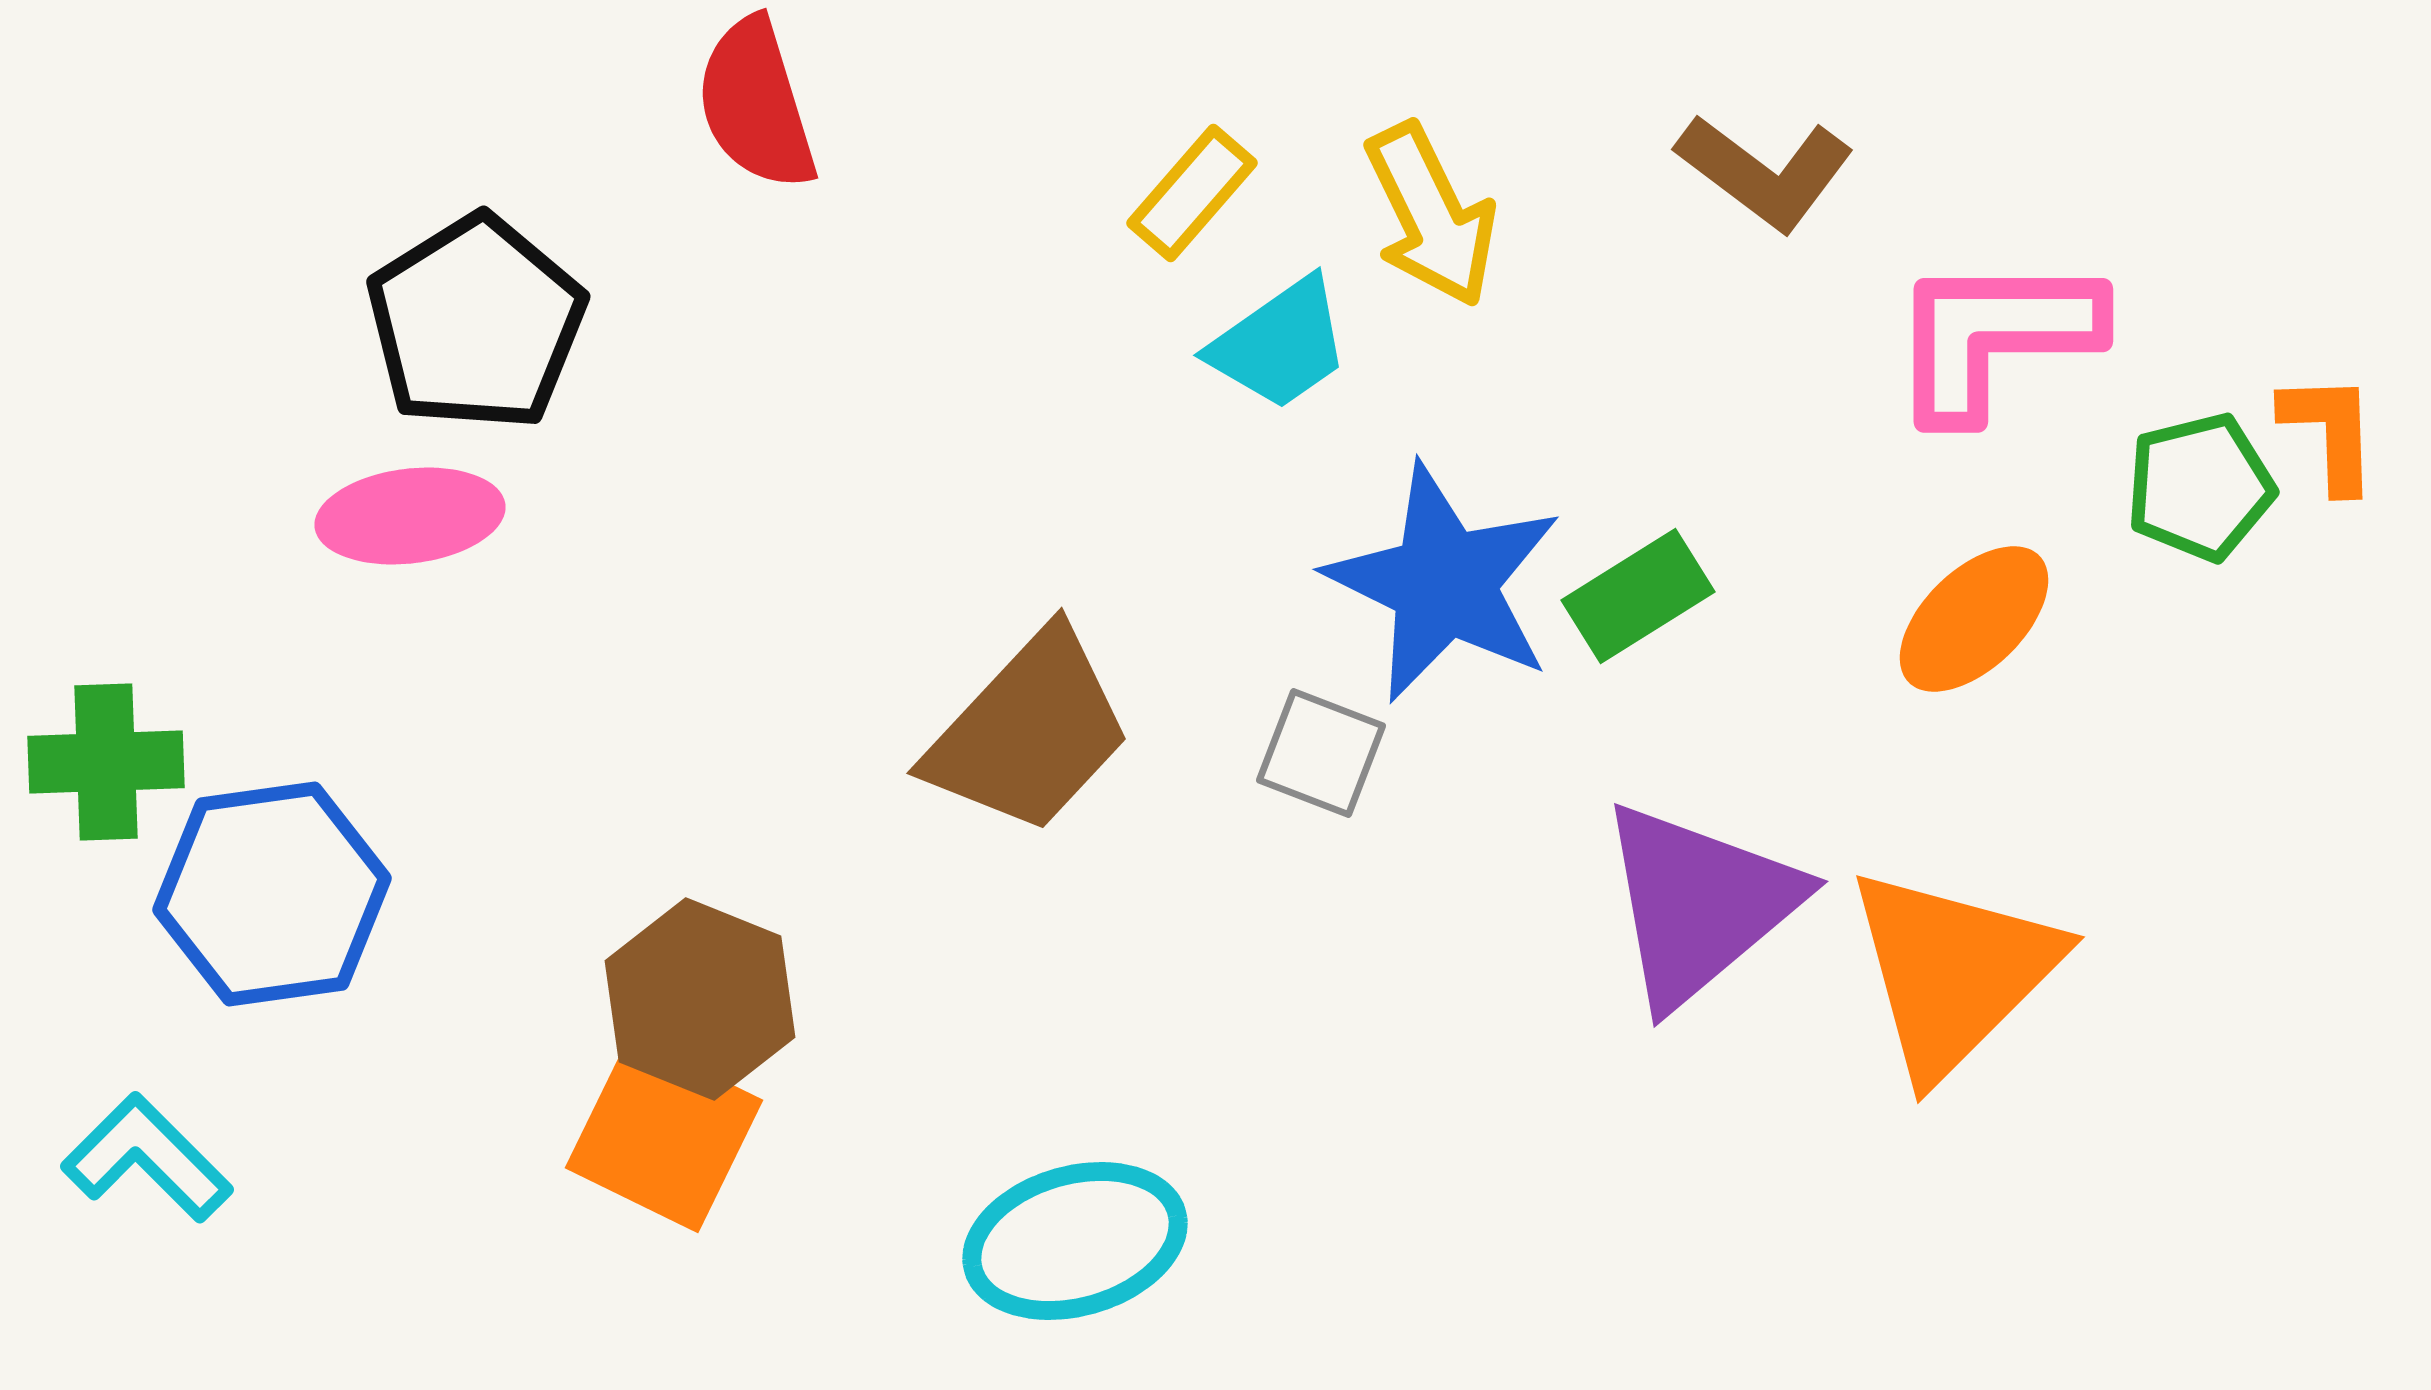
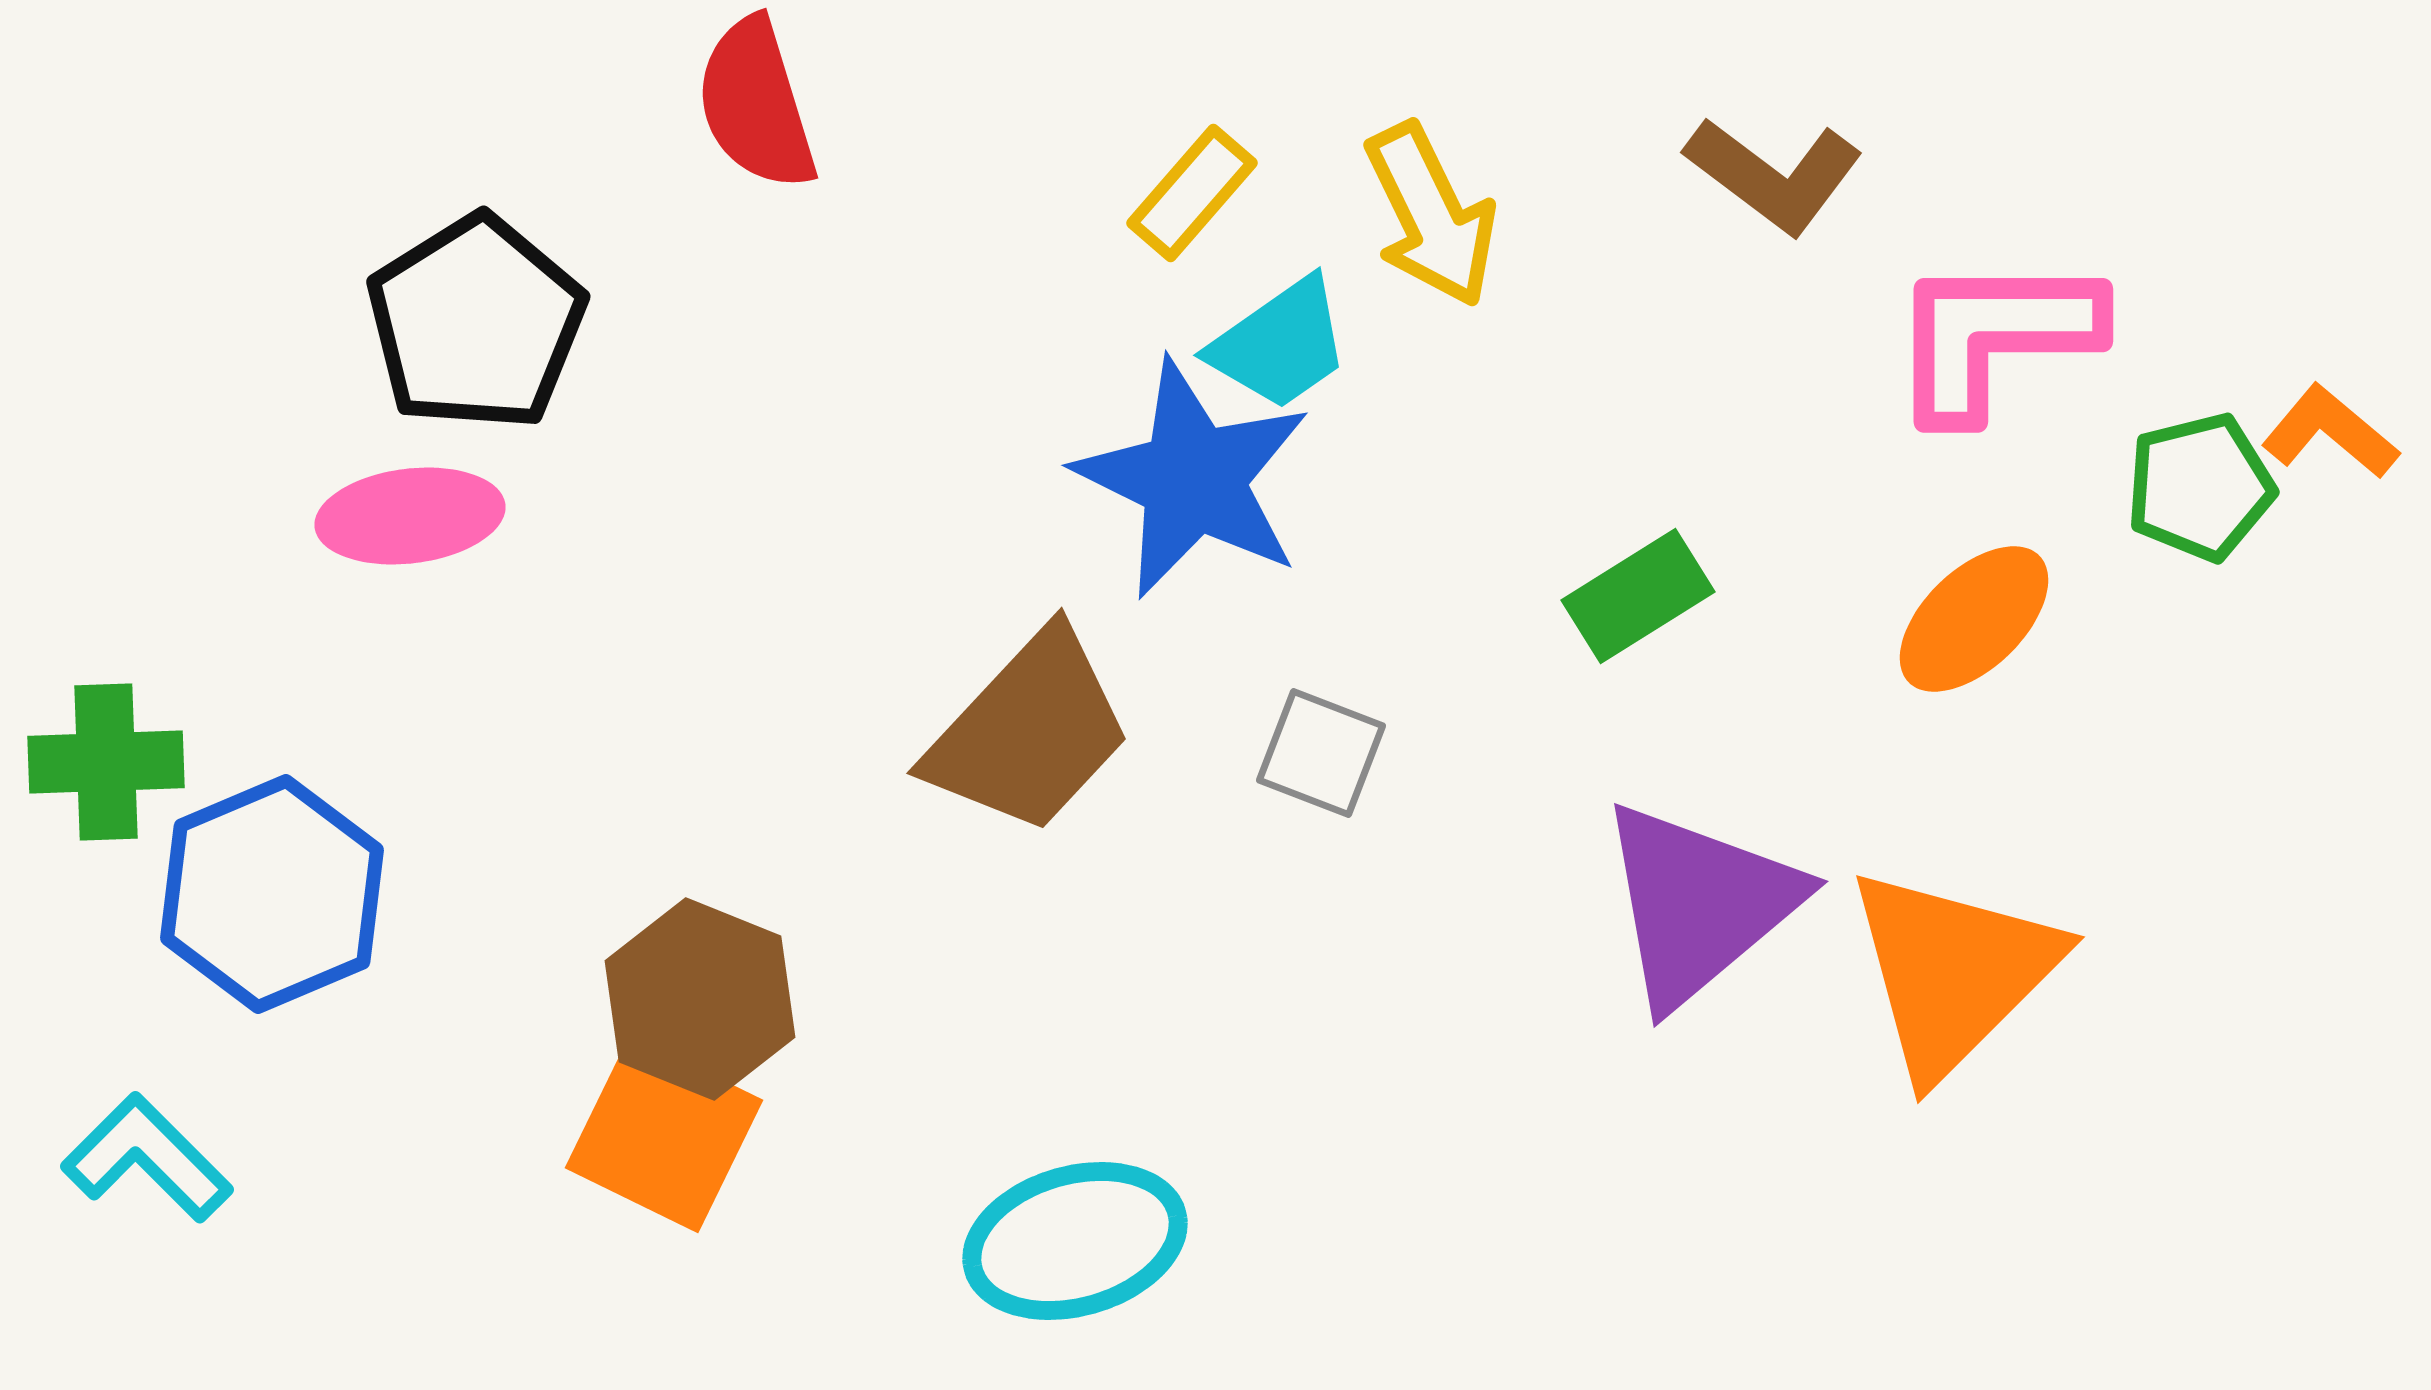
brown L-shape: moved 9 px right, 3 px down
orange L-shape: rotated 48 degrees counterclockwise
blue star: moved 251 px left, 104 px up
blue hexagon: rotated 15 degrees counterclockwise
